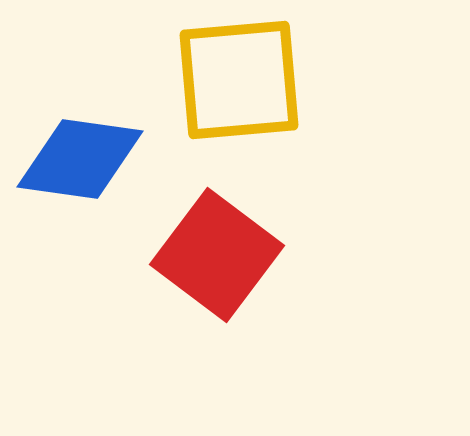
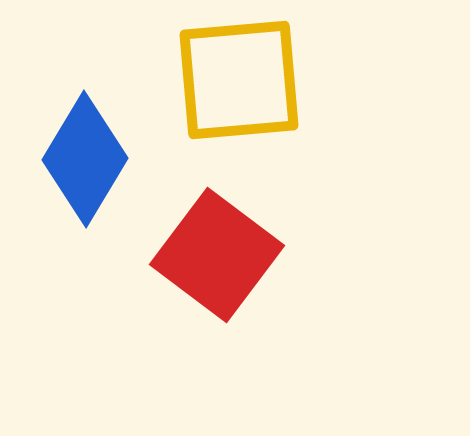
blue diamond: moved 5 px right; rotated 67 degrees counterclockwise
